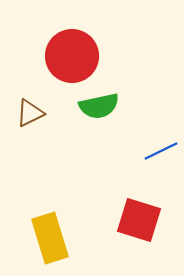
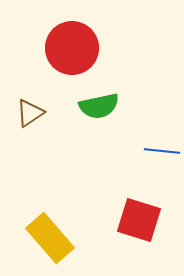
red circle: moved 8 px up
brown triangle: rotated 8 degrees counterclockwise
blue line: moved 1 px right; rotated 32 degrees clockwise
yellow rectangle: rotated 24 degrees counterclockwise
